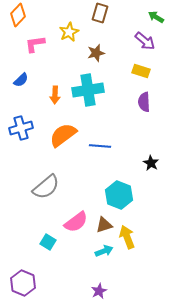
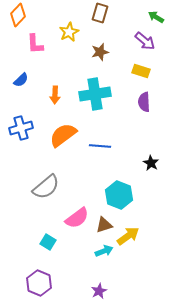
pink L-shape: rotated 85 degrees counterclockwise
brown star: moved 4 px right, 1 px up
cyan cross: moved 7 px right, 4 px down
pink semicircle: moved 1 px right, 4 px up
yellow arrow: moved 1 px right, 1 px up; rotated 75 degrees clockwise
purple hexagon: moved 16 px right
